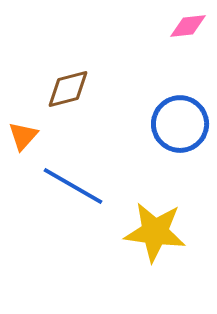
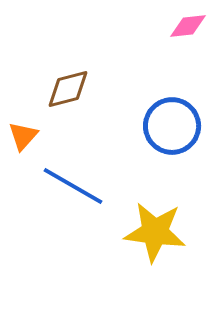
blue circle: moved 8 px left, 2 px down
